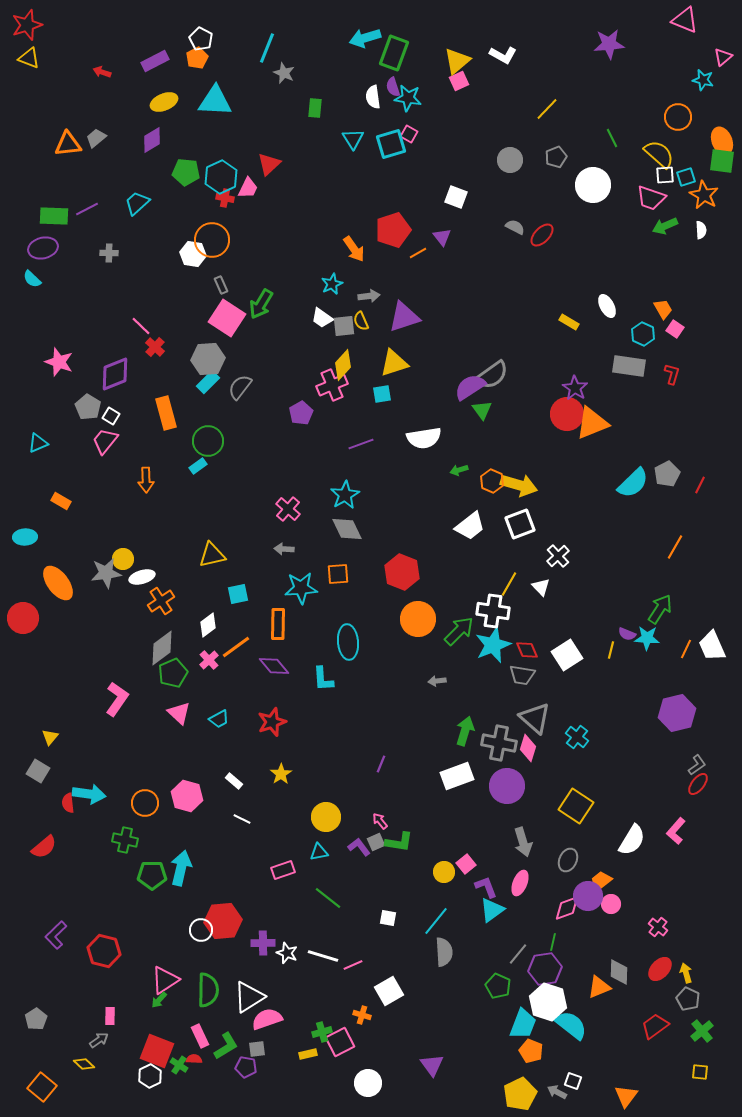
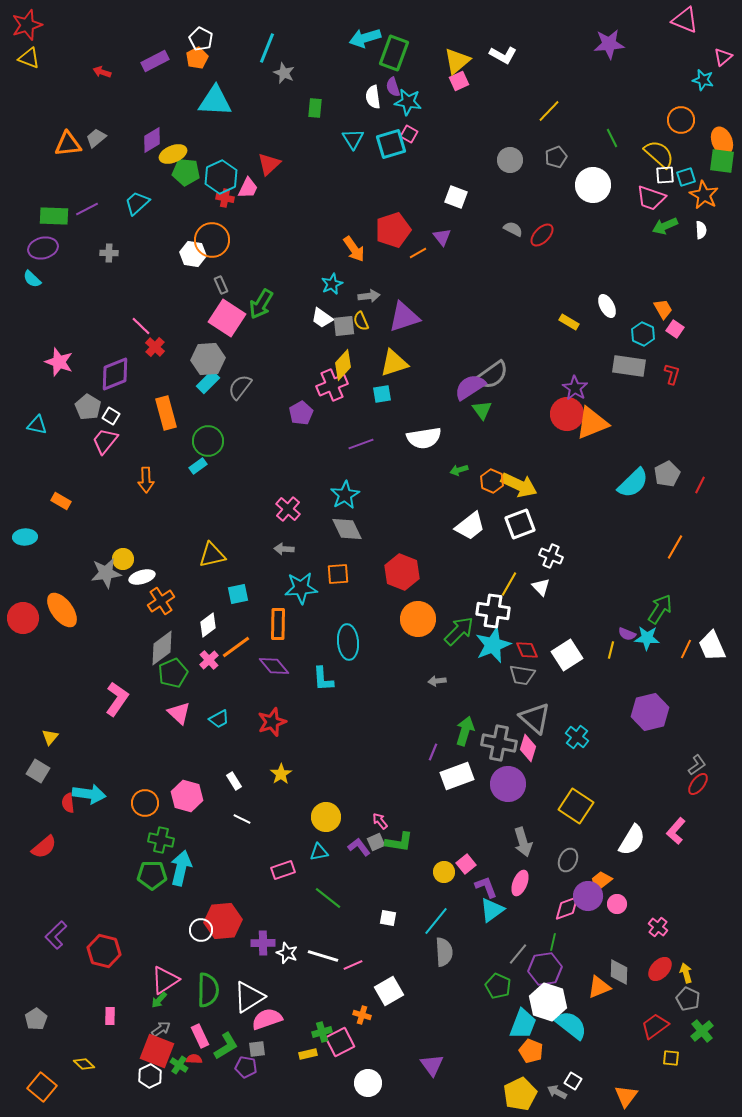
cyan star at (408, 98): moved 4 px down
yellow ellipse at (164, 102): moved 9 px right, 52 px down
yellow line at (547, 109): moved 2 px right, 2 px down
orange circle at (678, 117): moved 3 px right, 3 px down
gray semicircle at (515, 227): moved 2 px left, 2 px down
cyan triangle at (38, 443): moved 1 px left, 18 px up; rotated 35 degrees clockwise
yellow arrow at (519, 485): rotated 9 degrees clockwise
white cross at (558, 556): moved 7 px left; rotated 25 degrees counterclockwise
orange ellipse at (58, 583): moved 4 px right, 27 px down
purple hexagon at (677, 713): moved 27 px left, 1 px up
purple line at (381, 764): moved 52 px right, 12 px up
white rectangle at (234, 781): rotated 18 degrees clockwise
purple circle at (507, 786): moved 1 px right, 2 px up
green cross at (125, 840): moved 36 px right
pink circle at (611, 904): moved 6 px right
gray arrow at (99, 1040): moved 62 px right, 11 px up
yellow square at (700, 1072): moved 29 px left, 14 px up
white square at (573, 1081): rotated 12 degrees clockwise
